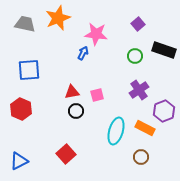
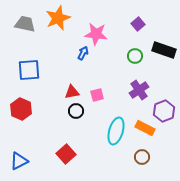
brown circle: moved 1 px right
